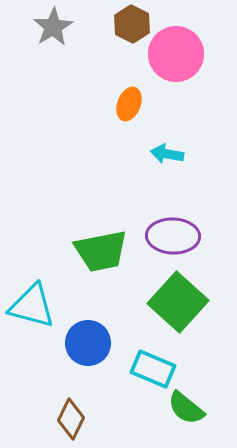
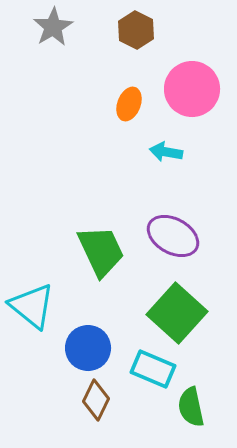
brown hexagon: moved 4 px right, 6 px down
pink circle: moved 16 px right, 35 px down
cyan arrow: moved 1 px left, 2 px up
purple ellipse: rotated 27 degrees clockwise
green trapezoid: rotated 104 degrees counterclockwise
green square: moved 1 px left, 11 px down
cyan triangle: rotated 24 degrees clockwise
blue circle: moved 5 px down
green semicircle: moved 5 px right, 1 px up; rotated 39 degrees clockwise
brown diamond: moved 25 px right, 19 px up
